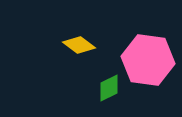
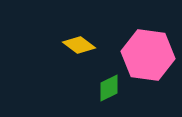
pink hexagon: moved 5 px up
